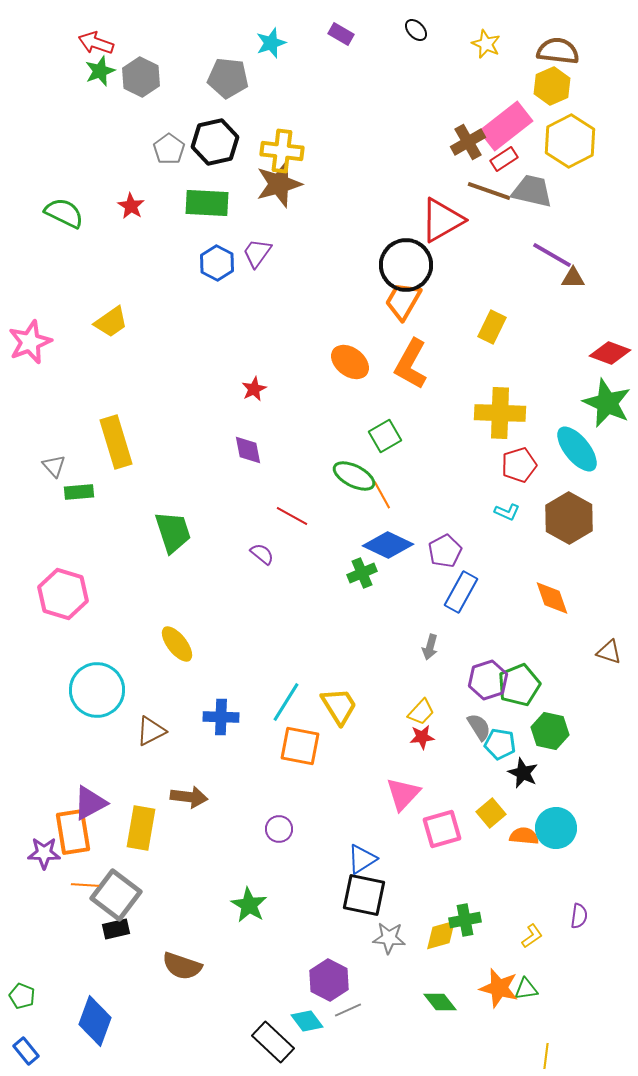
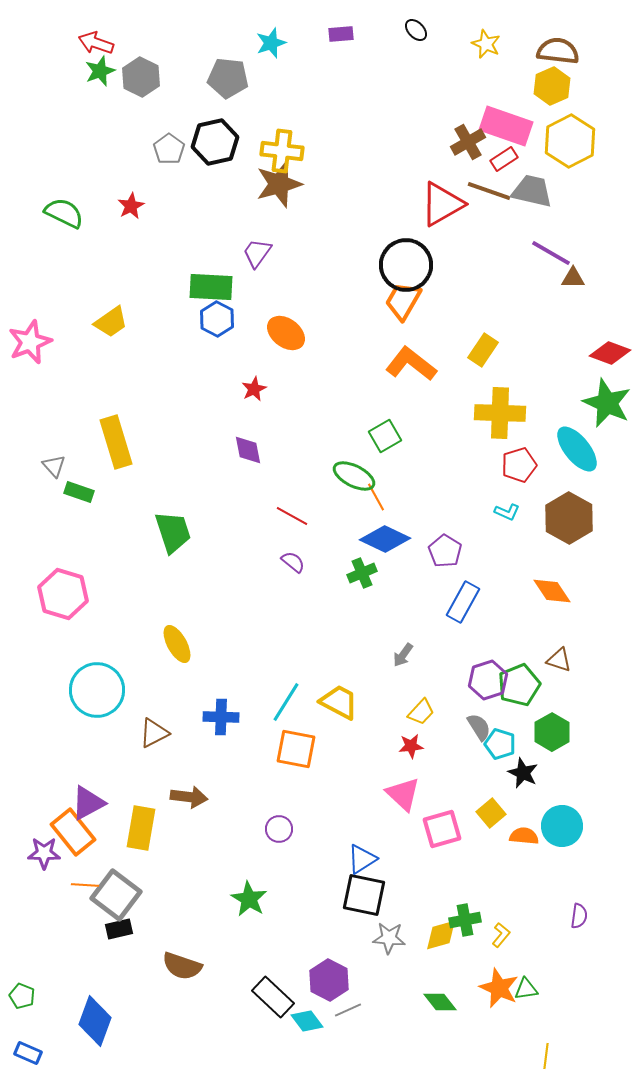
purple rectangle at (341, 34): rotated 35 degrees counterclockwise
pink rectangle at (506, 126): rotated 57 degrees clockwise
green rectangle at (207, 203): moved 4 px right, 84 px down
red star at (131, 206): rotated 12 degrees clockwise
red triangle at (442, 220): moved 16 px up
purple line at (552, 255): moved 1 px left, 2 px up
blue hexagon at (217, 263): moved 56 px down
yellow rectangle at (492, 327): moved 9 px left, 23 px down; rotated 8 degrees clockwise
orange ellipse at (350, 362): moved 64 px left, 29 px up
orange L-shape at (411, 364): rotated 99 degrees clockwise
green rectangle at (79, 492): rotated 24 degrees clockwise
orange line at (382, 495): moved 6 px left, 2 px down
blue diamond at (388, 545): moved 3 px left, 6 px up
purple pentagon at (445, 551): rotated 12 degrees counterclockwise
purple semicircle at (262, 554): moved 31 px right, 8 px down
blue rectangle at (461, 592): moved 2 px right, 10 px down
orange diamond at (552, 598): moved 7 px up; rotated 15 degrees counterclockwise
yellow ellipse at (177, 644): rotated 9 degrees clockwise
gray arrow at (430, 647): moved 27 px left, 8 px down; rotated 20 degrees clockwise
brown triangle at (609, 652): moved 50 px left, 8 px down
yellow trapezoid at (339, 706): moved 4 px up; rotated 30 degrees counterclockwise
brown triangle at (151, 731): moved 3 px right, 2 px down
green hexagon at (550, 731): moved 2 px right, 1 px down; rotated 18 degrees clockwise
red star at (422, 737): moved 11 px left, 9 px down
cyan pentagon at (500, 744): rotated 8 degrees clockwise
orange square at (300, 746): moved 4 px left, 3 px down
pink triangle at (403, 794): rotated 30 degrees counterclockwise
purple triangle at (90, 803): moved 2 px left
cyan circle at (556, 828): moved 6 px right, 2 px up
orange rectangle at (73, 832): rotated 30 degrees counterclockwise
green star at (249, 905): moved 6 px up
black rectangle at (116, 929): moved 3 px right
yellow L-shape at (532, 936): moved 31 px left, 1 px up; rotated 15 degrees counterclockwise
orange star at (499, 988): rotated 9 degrees clockwise
black rectangle at (273, 1042): moved 45 px up
blue rectangle at (26, 1051): moved 2 px right, 2 px down; rotated 28 degrees counterclockwise
